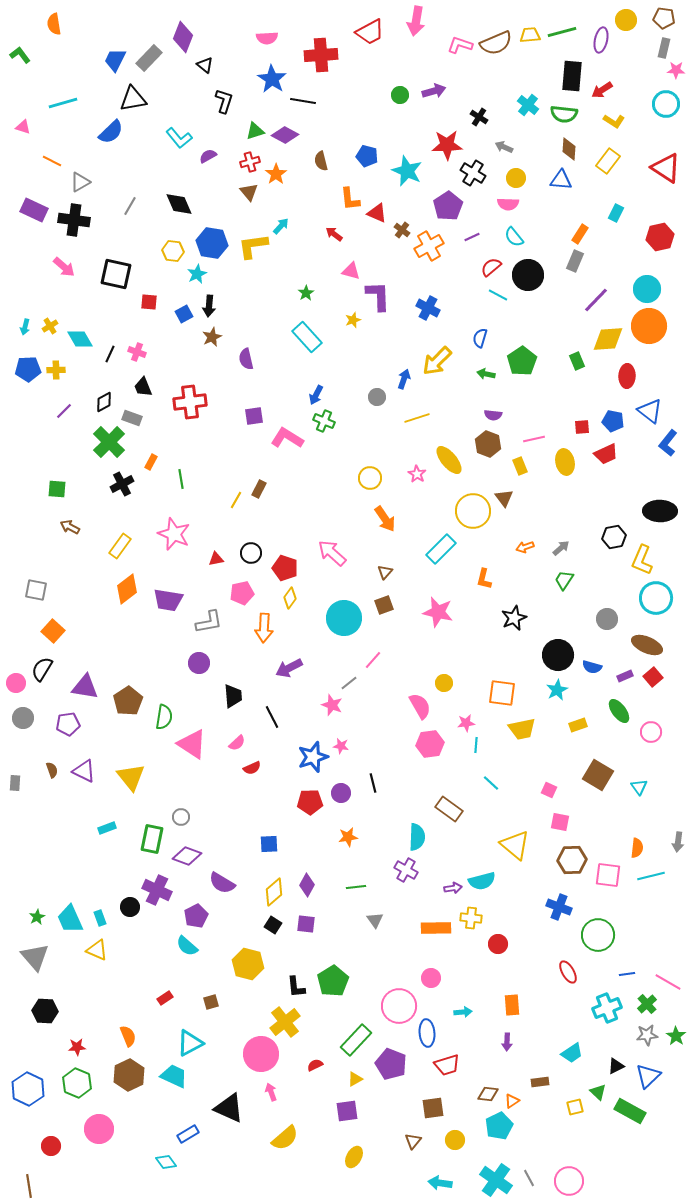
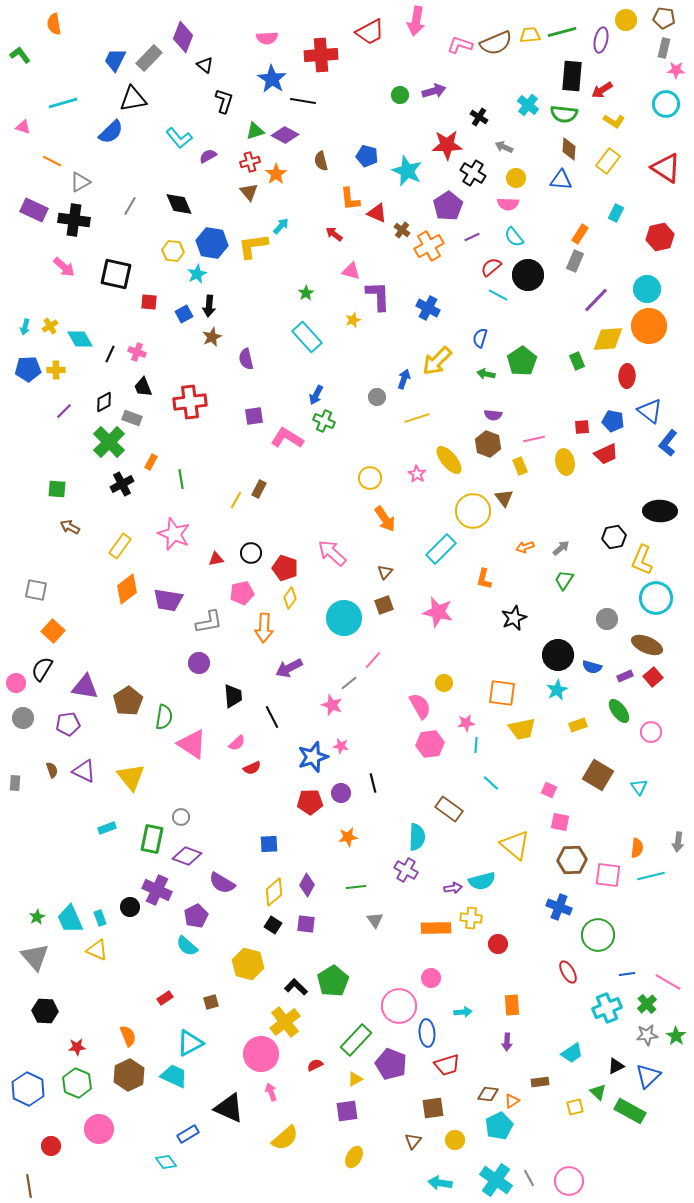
black L-shape at (296, 987): rotated 140 degrees clockwise
